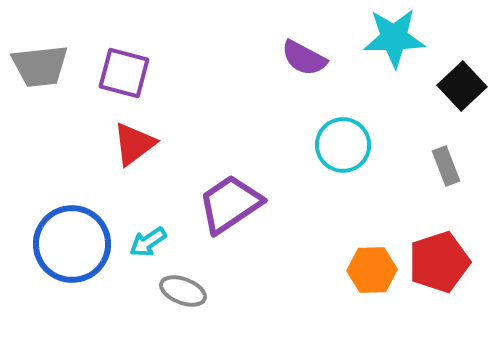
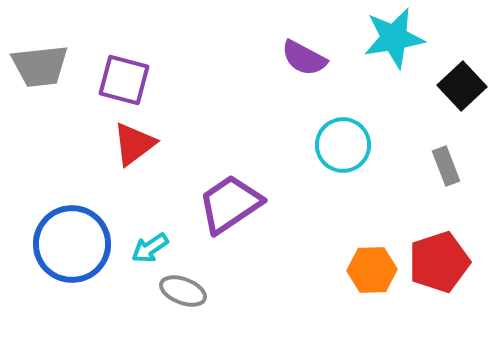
cyan star: rotated 8 degrees counterclockwise
purple square: moved 7 px down
cyan arrow: moved 2 px right, 6 px down
